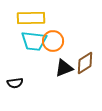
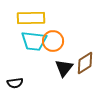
black triangle: rotated 30 degrees counterclockwise
